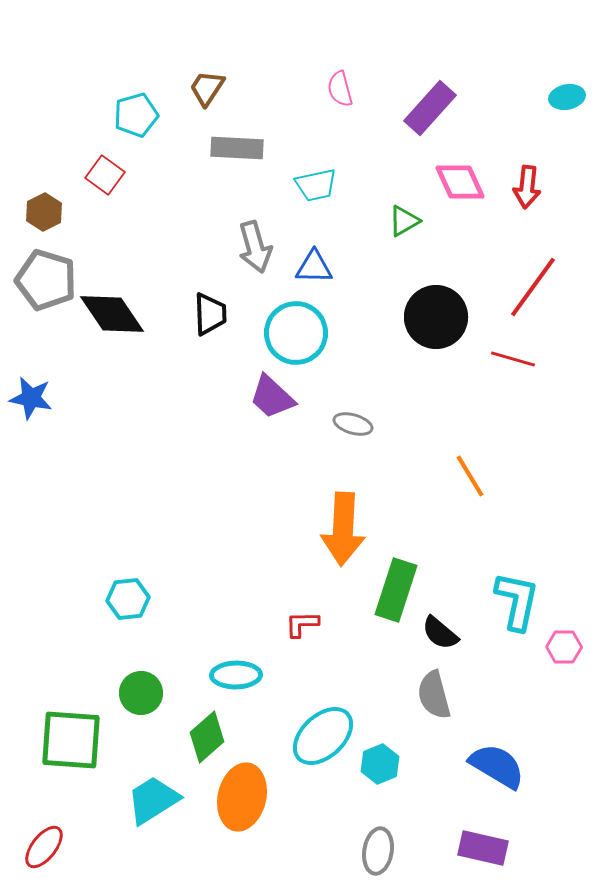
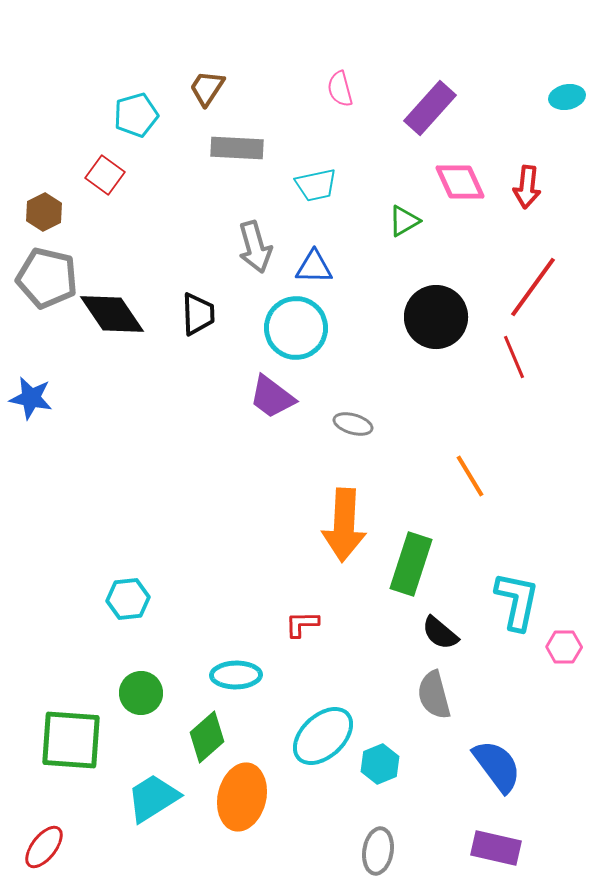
gray pentagon at (46, 280): moved 1 px right, 2 px up; rotated 4 degrees counterclockwise
black trapezoid at (210, 314): moved 12 px left
cyan circle at (296, 333): moved 5 px up
red line at (513, 359): moved 1 px right, 2 px up; rotated 51 degrees clockwise
purple trapezoid at (272, 397): rotated 6 degrees counterclockwise
orange arrow at (343, 529): moved 1 px right, 4 px up
green rectangle at (396, 590): moved 15 px right, 26 px up
blue semicircle at (497, 766): rotated 22 degrees clockwise
cyan trapezoid at (153, 800): moved 2 px up
purple rectangle at (483, 848): moved 13 px right
